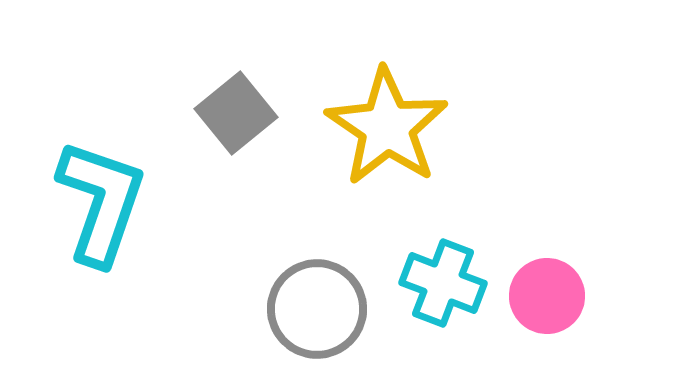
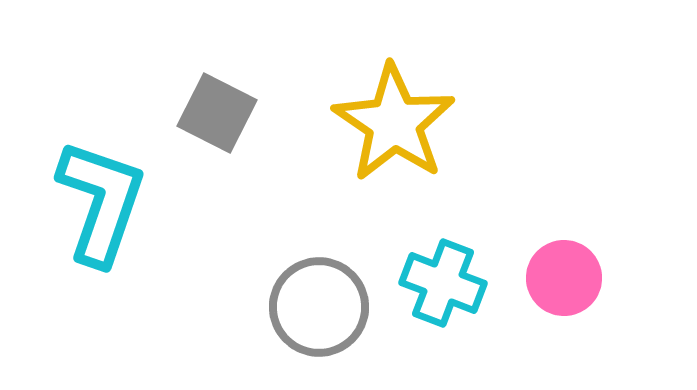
gray square: moved 19 px left; rotated 24 degrees counterclockwise
yellow star: moved 7 px right, 4 px up
pink circle: moved 17 px right, 18 px up
gray circle: moved 2 px right, 2 px up
